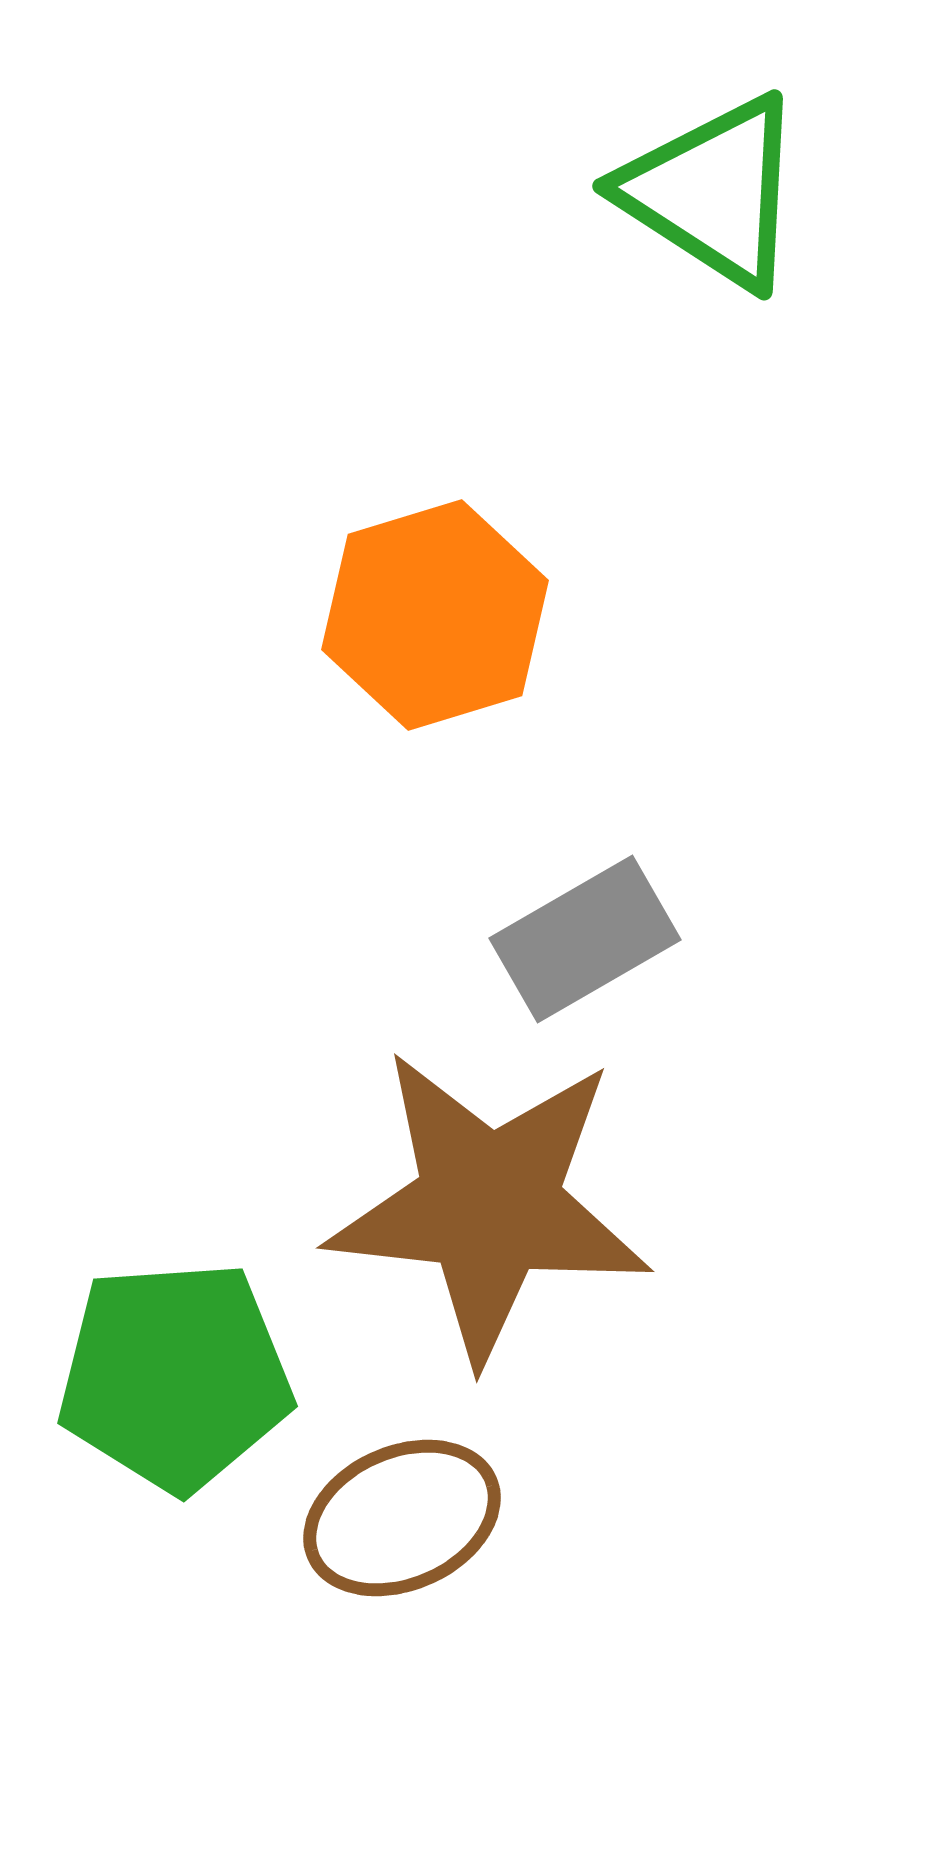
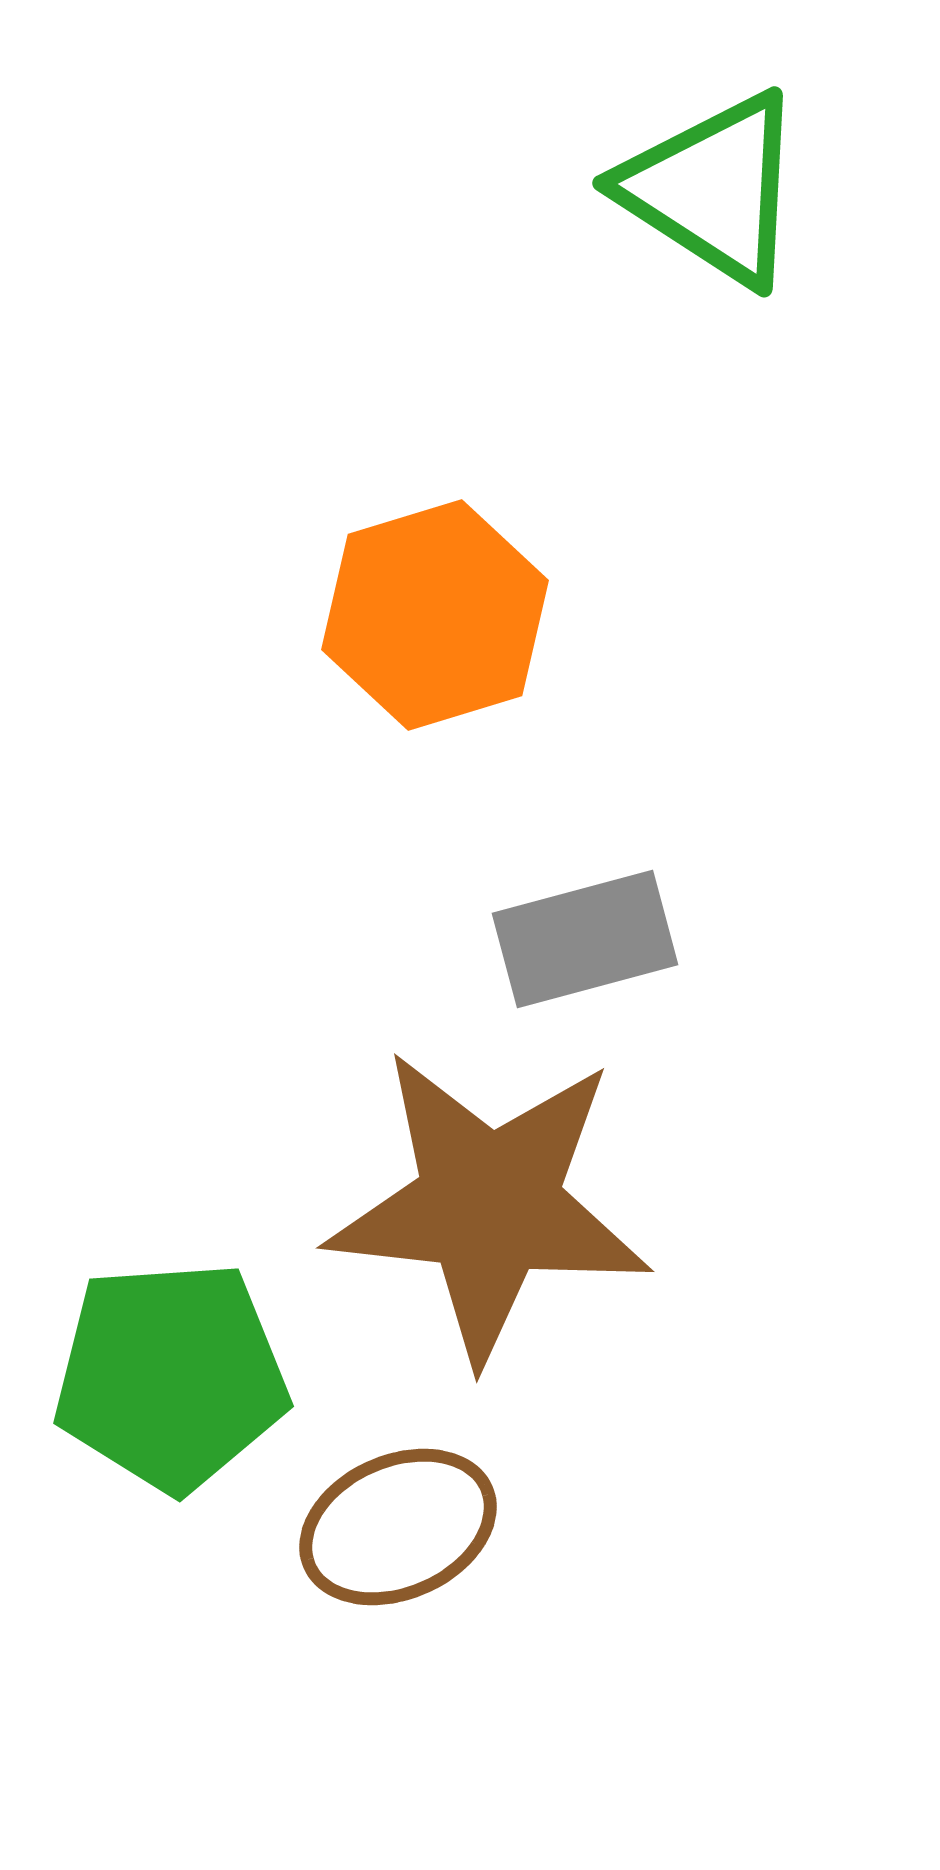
green triangle: moved 3 px up
gray rectangle: rotated 15 degrees clockwise
green pentagon: moved 4 px left
brown ellipse: moved 4 px left, 9 px down
